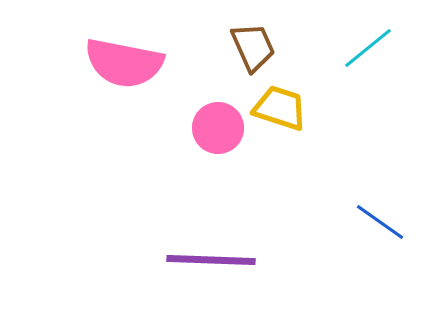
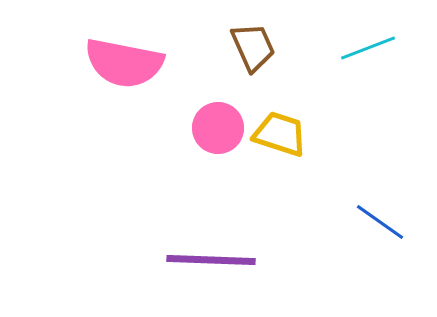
cyan line: rotated 18 degrees clockwise
yellow trapezoid: moved 26 px down
